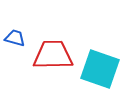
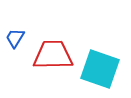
blue trapezoid: rotated 75 degrees counterclockwise
